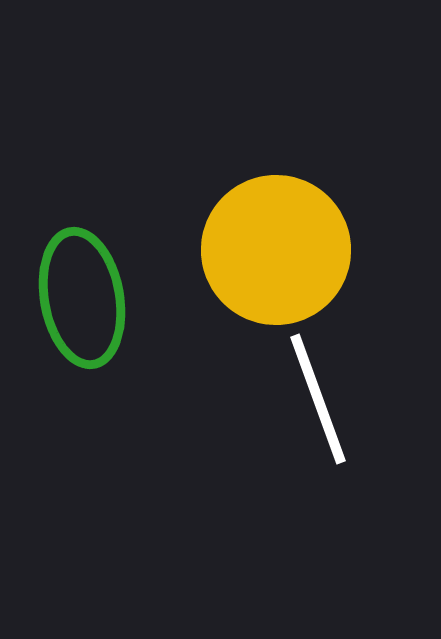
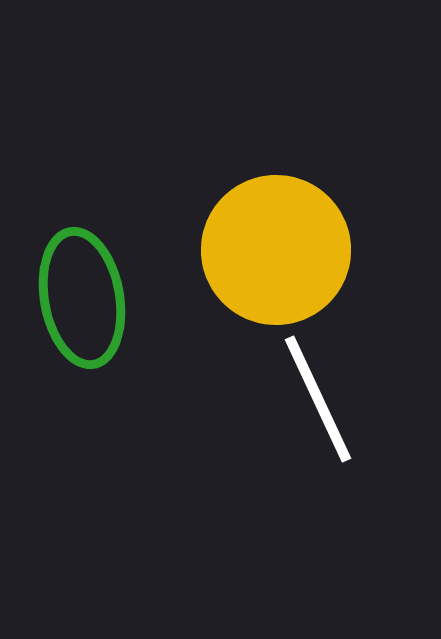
white line: rotated 5 degrees counterclockwise
